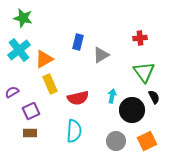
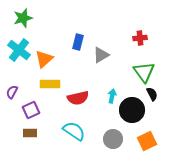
green star: rotated 30 degrees counterclockwise
cyan cross: rotated 15 degrees counterclockwise
orange triangle: rotated 12 degrees counterclockwise
yellow rectangle: rotated 66 degrees counterclockwise
purple semicircle: rotated 32 degrees counterclockwise
black semicircle: moved 2 px left, 3 px up
purple square: moved 1 px up
cyan semicircle: rotated 60 degrees counterclockwise
gray circle: moved 3 px left, 2 px up
